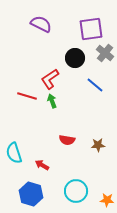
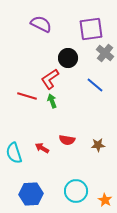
black circle: moved 7 px left
red arrow: moved 17 px up
blue hexagon: rotated 20 degrees counterclockwise
orange star: moved 2 px left; rotated 24 degrees clockwise
